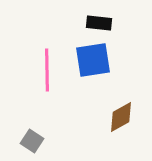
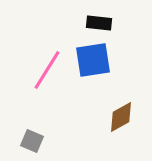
pink line: rotated 33 degrees clockwise
gray square: rotated 10 degrees counterclockwise
